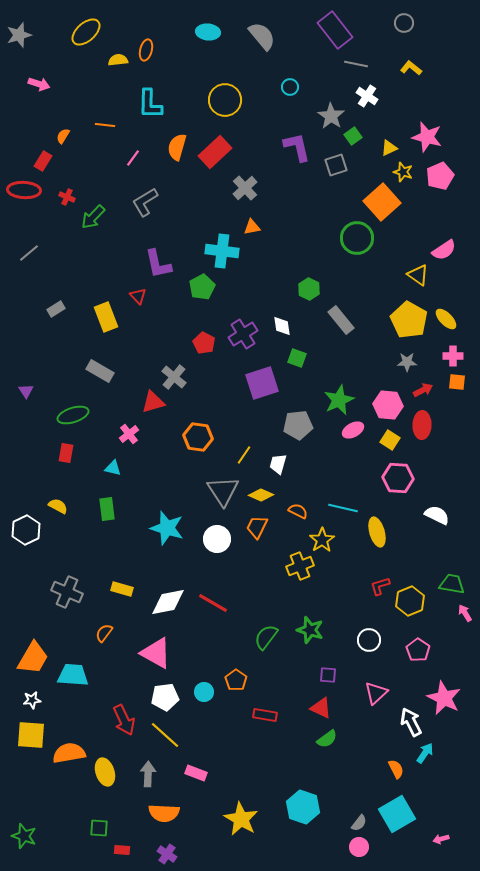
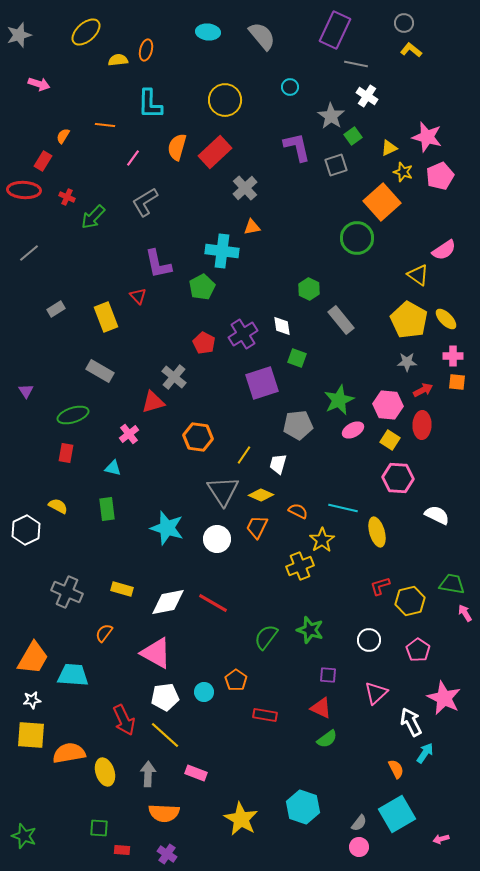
purple rectangle at (335, 30): rotated 63 degrees clockwise
yellow L-shape at (411, 68): moved 18 px up
yellow hexagon at (410, 601): rotated 8 degrees clockwise
